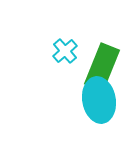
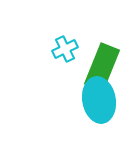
cyan cross: moved 2 px up; rotated 15 degrees clockwise
